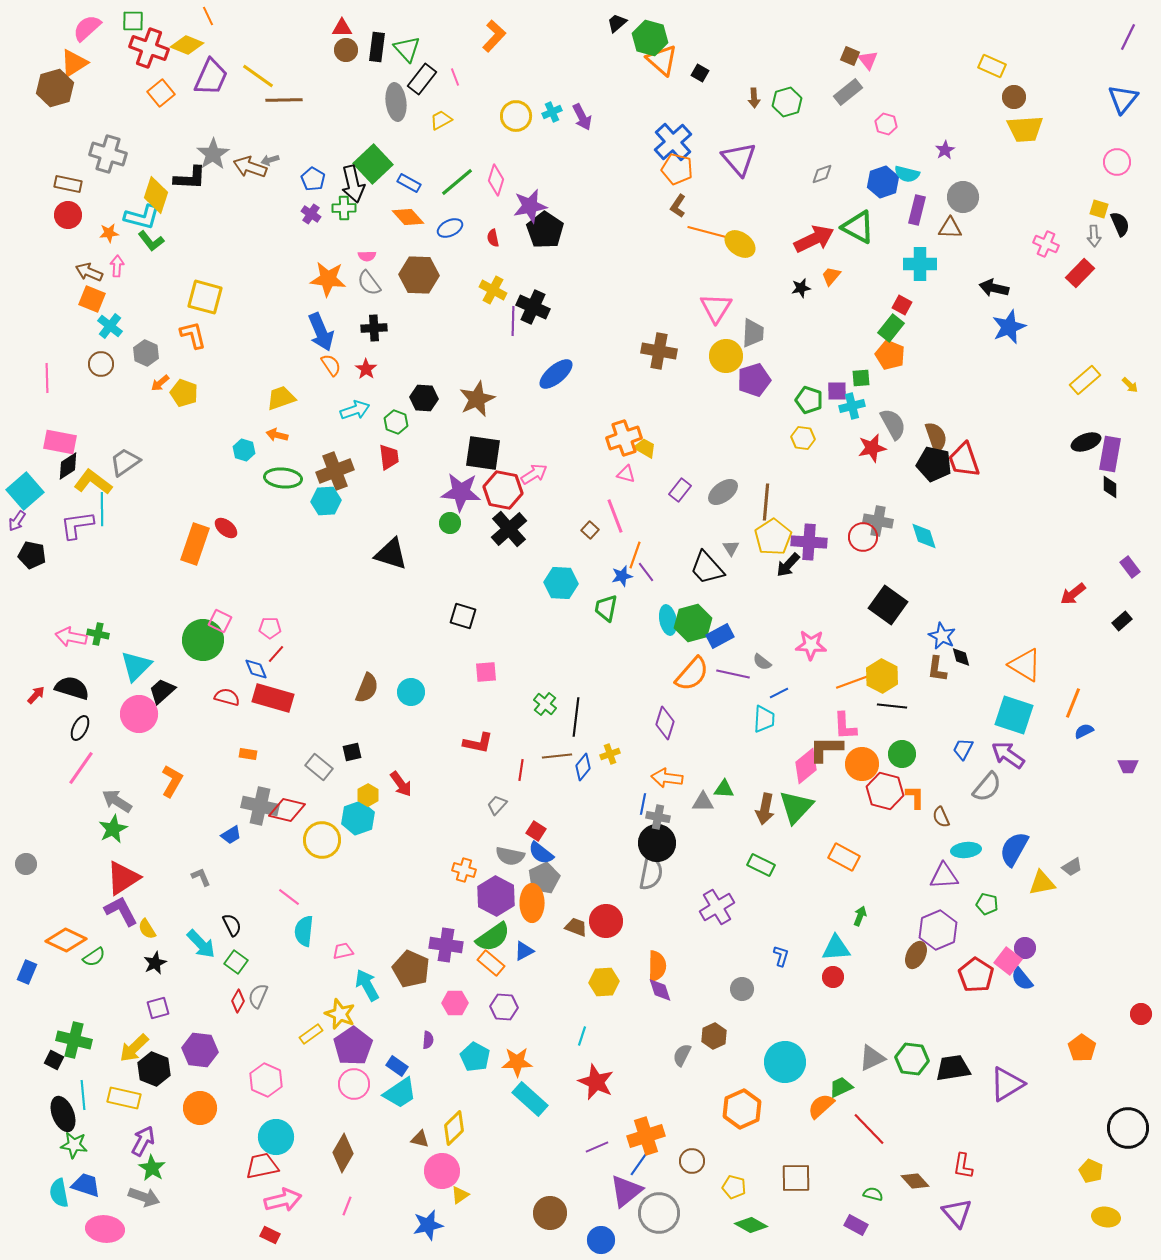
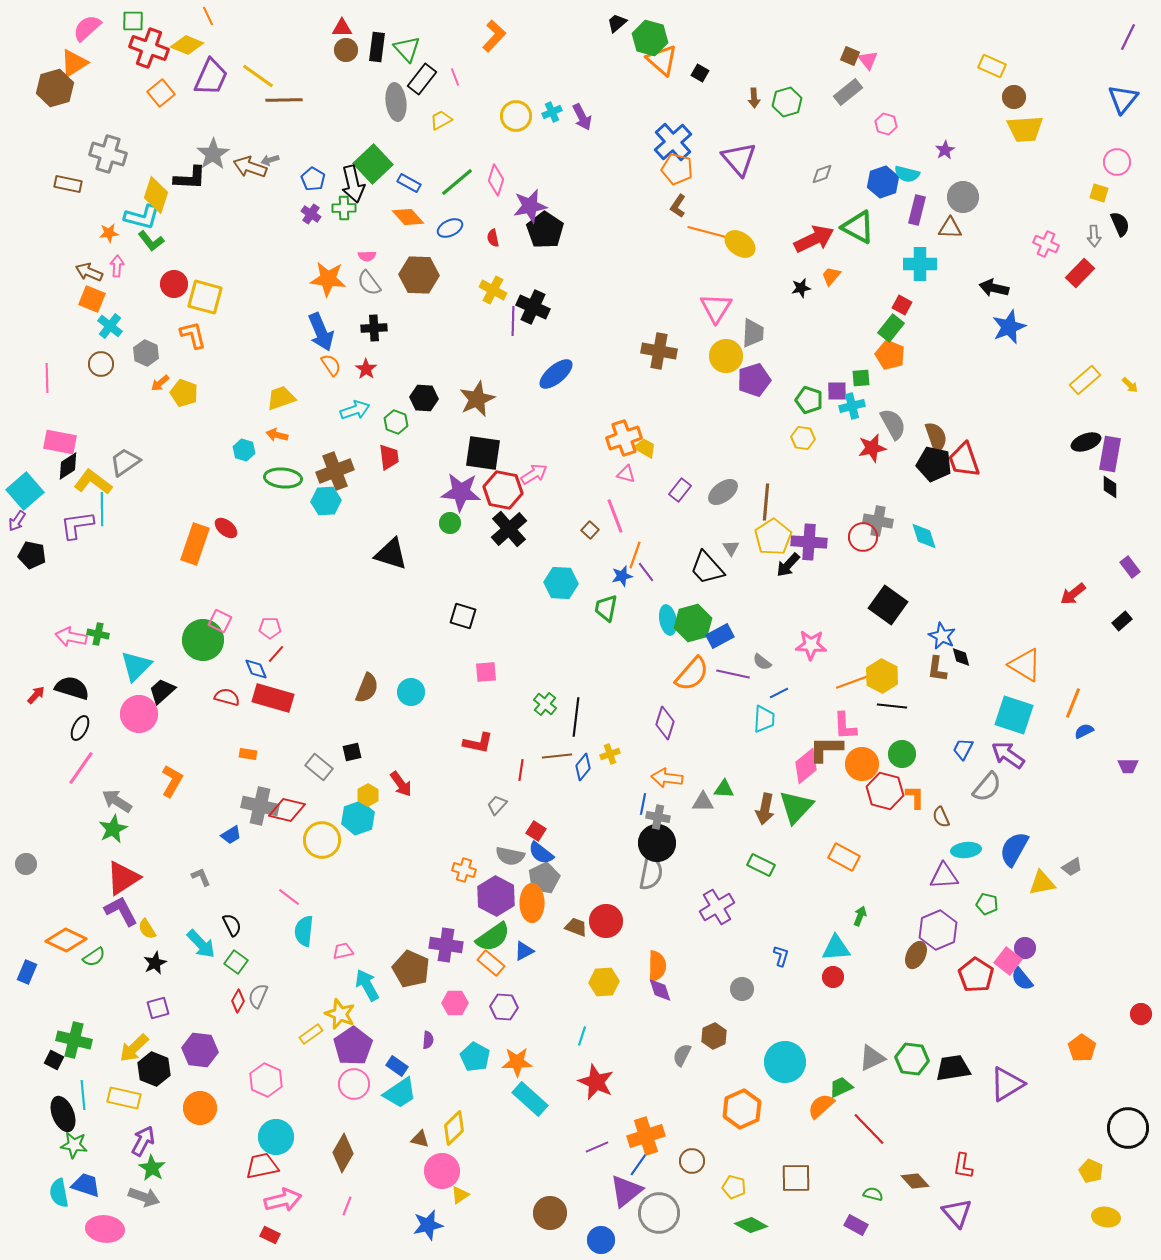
yellow square at (1099, 209): moved 16 px up
red circle at (68, 215): moved 106 px right, 69 px down
